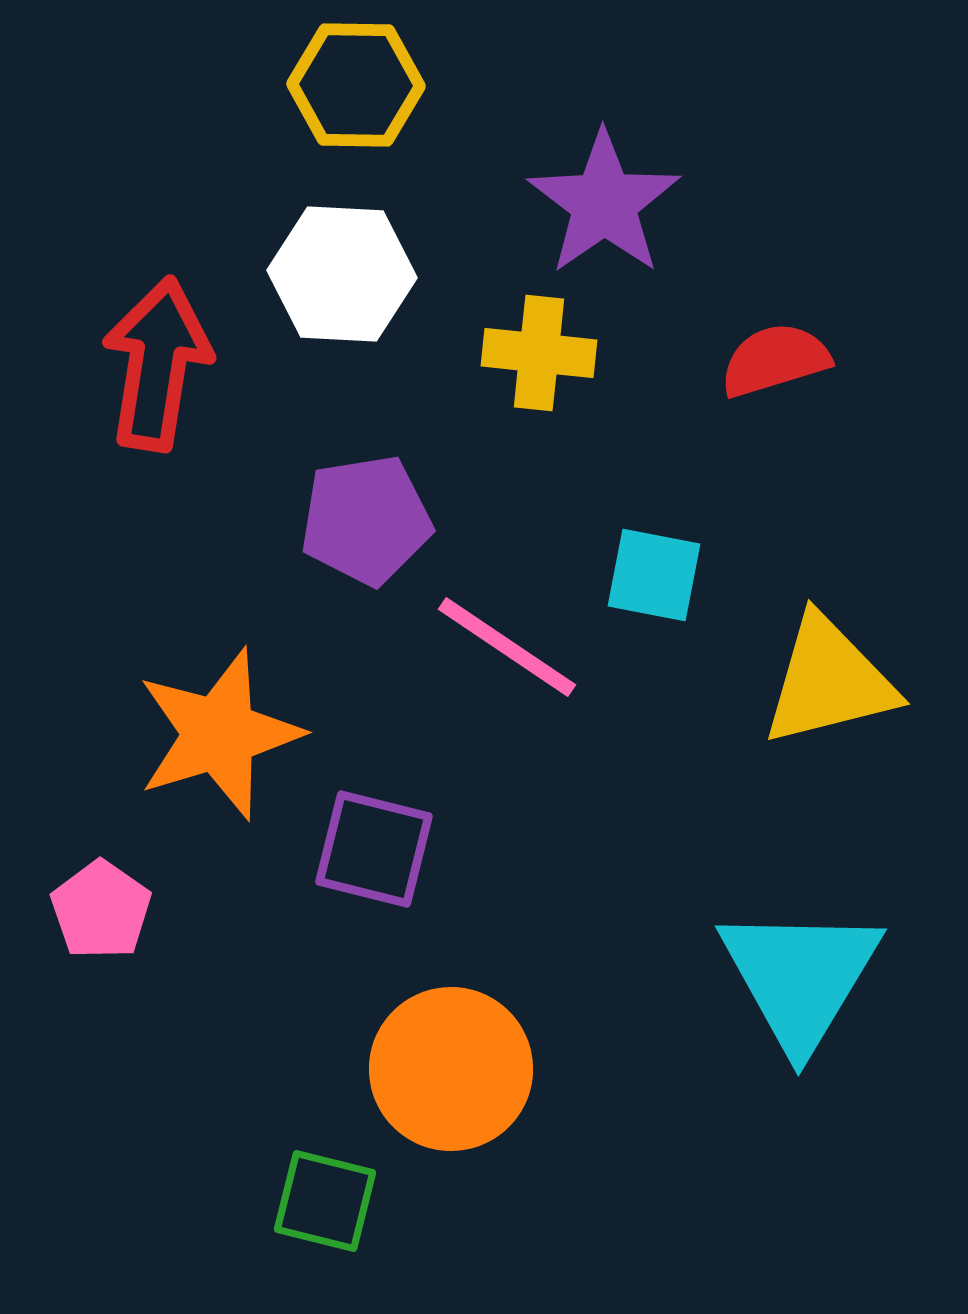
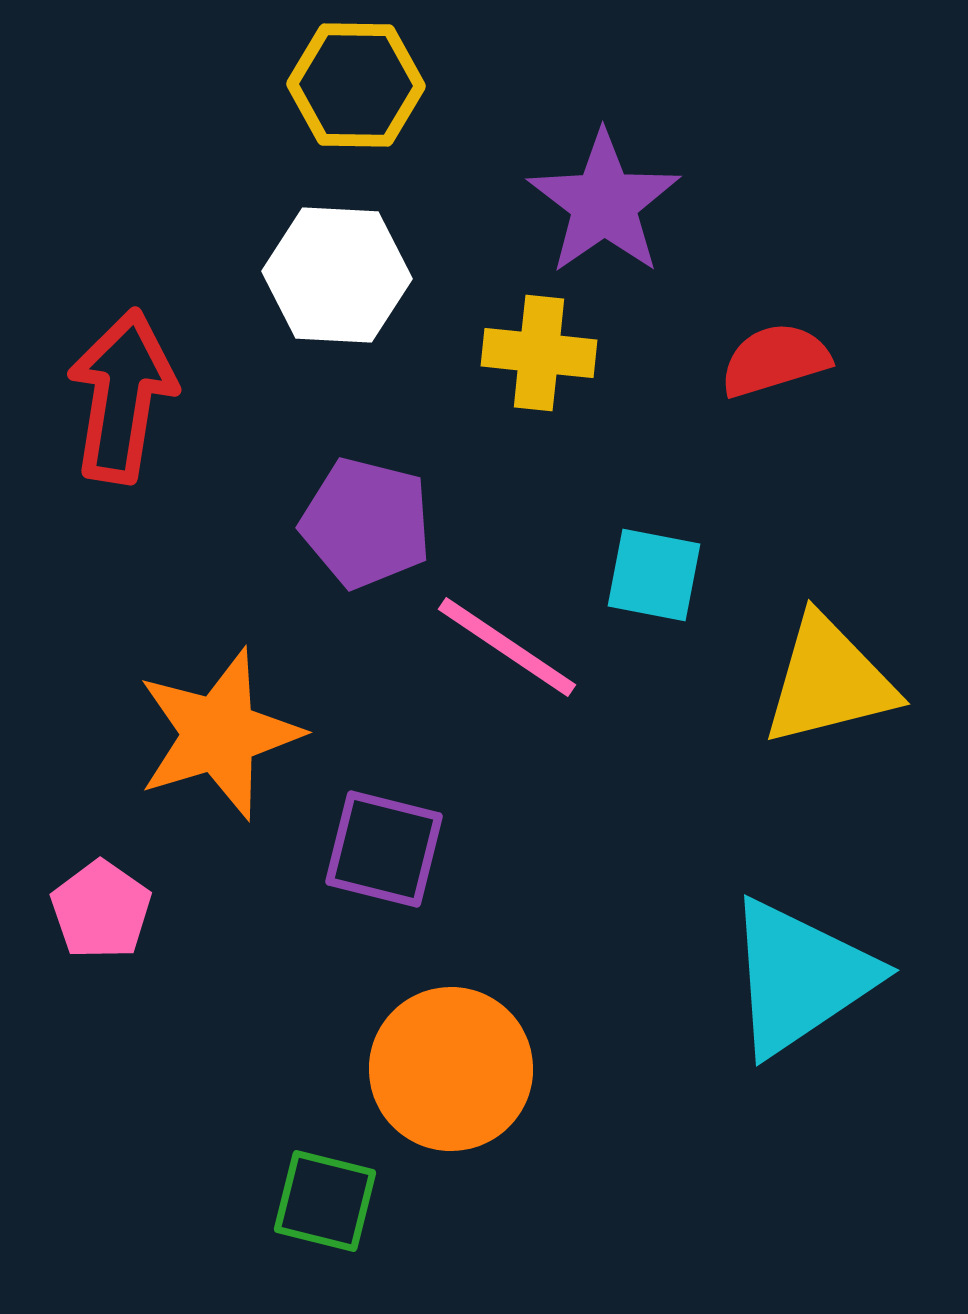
white hexagon: moved 5 px left, 1 px down
red arrow: moved 35 px left, 32 px down
purple pentagon: moved 3 px down; rotated 23 degrees clockwise
purple square: moved 10 px right
cyan triangle: rotated 25 degrees clockwise
